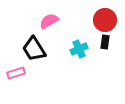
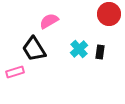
red circle: moved 4 px right, 6 px up
black rectangle: moved 5 px left, 10 px down
cyan cross: rotated 18 degrees counterclockwise
pink rectangle: moved 1 px left, 1 px up
